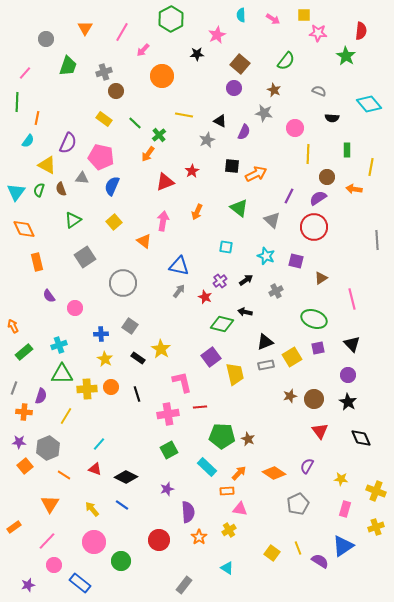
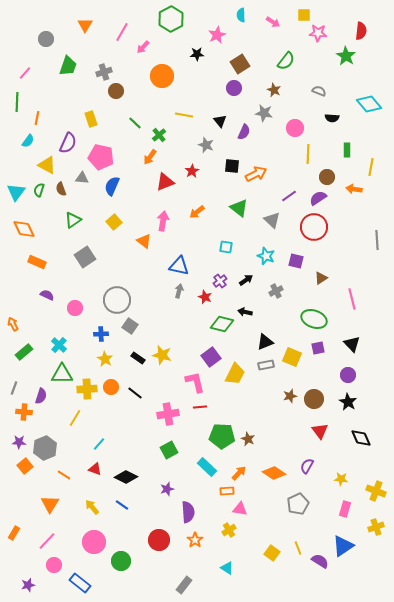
pink arrow at (273, 19): moved 3 px down
orange triangle at (85, 28): moved 3 px up
pink arrow at (143, 50): moved 3 px up
brown square at (240, 64): rotated 18 degrees clockwise
yellow rectangle at (104, 119): moved 13 px left; rotated 35 degrees clockwise
black triangle at (220, 121): rotated 24 degrees clockwise
gray star at (207, 140): moved 1 px left, 5 px down; rotated 28 degrees counterclockwise
orange arrow at (148, 154): moved 2 px right, 3 px down
purple line at (289, 196): rotated 28 degrees clockwise
orange arrow at (197, 212): rotated 28 degrees clockwise
orange rectangle at (37, 262): rotated 54 degrees counterclockwise
gray circle at (123, 283): moved 6 px left, 17 px down
gray arrow at (179, 291): rotated 24 degrees counterclockwise
purple semicircle at (49, 296): moved 2 px left, 1 px up; rotated 152 degrees clockwise
orange arrow at (13, 326): moved 2 px up
cyan cross at (59, 345): rotated 28 degrees counterclockwise
yellow star at (161, 349): moved 1 px right, 6 px down; rotated 18 degrees counterclockwise
yellow square at (292, 357): rotated 36 degrees counterclockwise
yellow trapezoid at (235, 374): rotated 40 degrees clockwise
pink L-shape at (182, 382): moved 13 px right
black line at (137, 394): moved 2 px left, 1 px up; rotated 35 degrees counterclockwise
yellow line at (66, 416): moved 9 px right, 2 px down
gray hexagon at (48, 448): moved 3 px left
yellow arrow at (92, 509): moved 2 px up
orange rectangle at (14, 527): moved 6 px down; rotated 24 degrees counterclockwise
orange star at (199, 537): moved 4 px left, 3 px down
